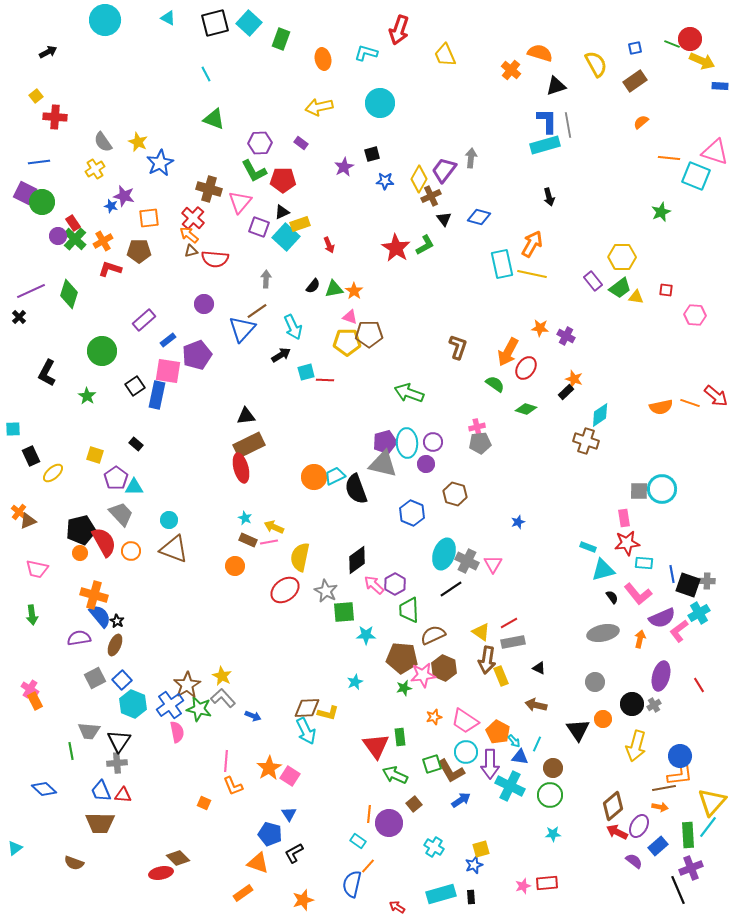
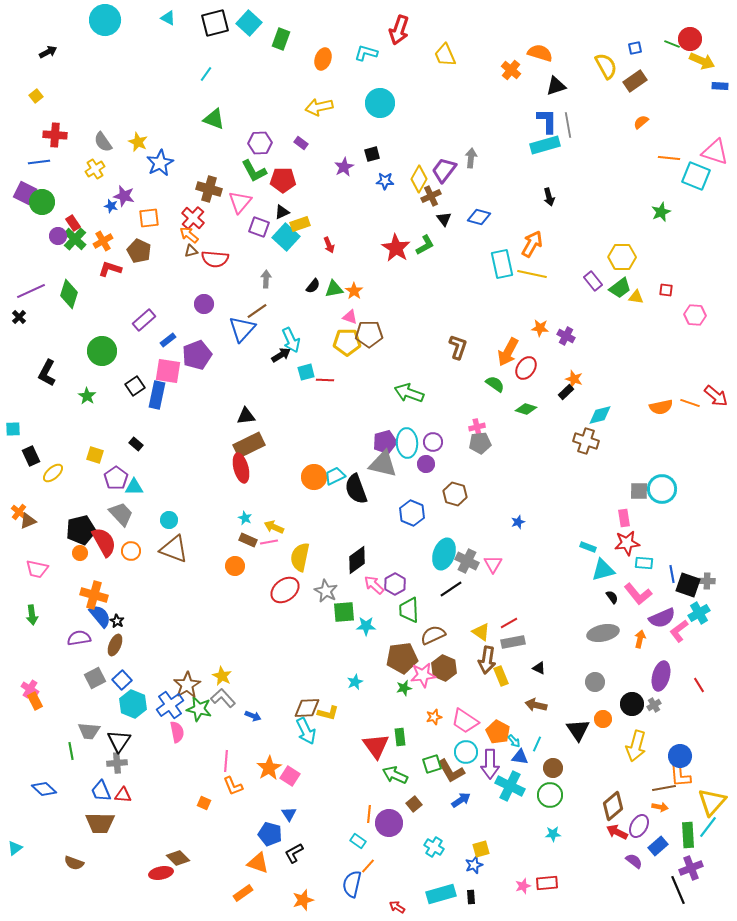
orange ellipse at (323, 59): rotated 30 degrees clockwise
yellow semicircle at (596, 64): moved 10 px right, 2 px down
cyan line at (206, 74): rotated 63 degrees clockwise
red cross at (55, 117): moved 18 px down
brown pentagon at (139, 251): rotated 25 degrees clockwise
cyan arrow at (293, 327): moved 2 px left, 13 px down
cyan diamond at (600, 415): rotated 20 degrees clockwise
cyan star at (366, 635): moved 9 px up
brown pentagon at (402, 658): rotated 12 degrees counterclockwise
orange L-shape at (680, 775): rotated 92 degrees clockwise
